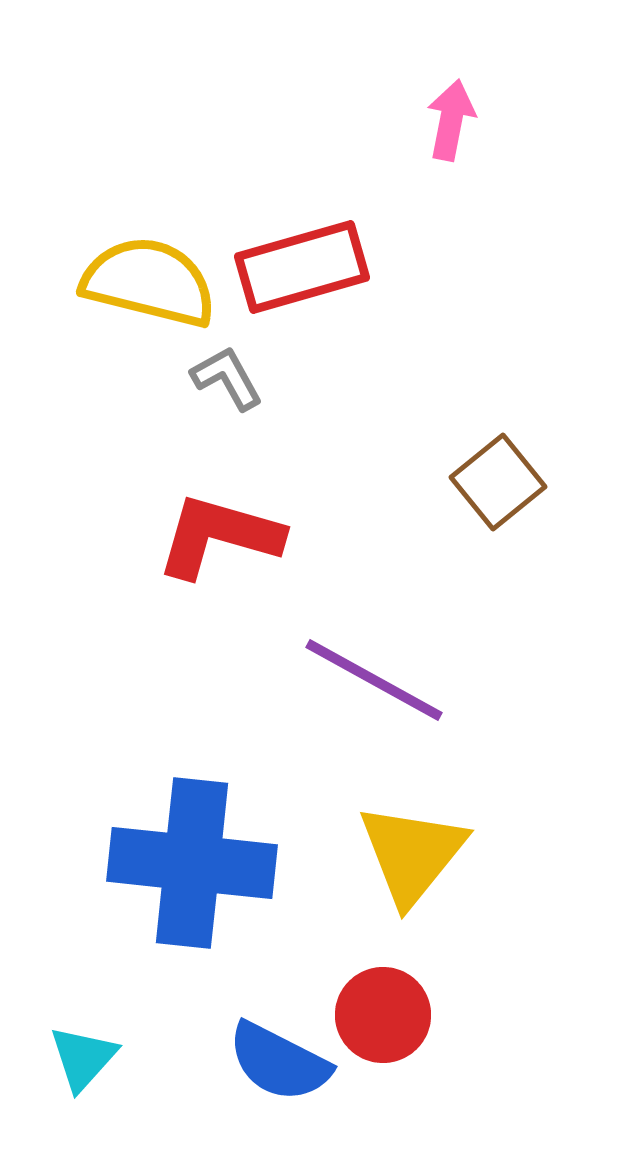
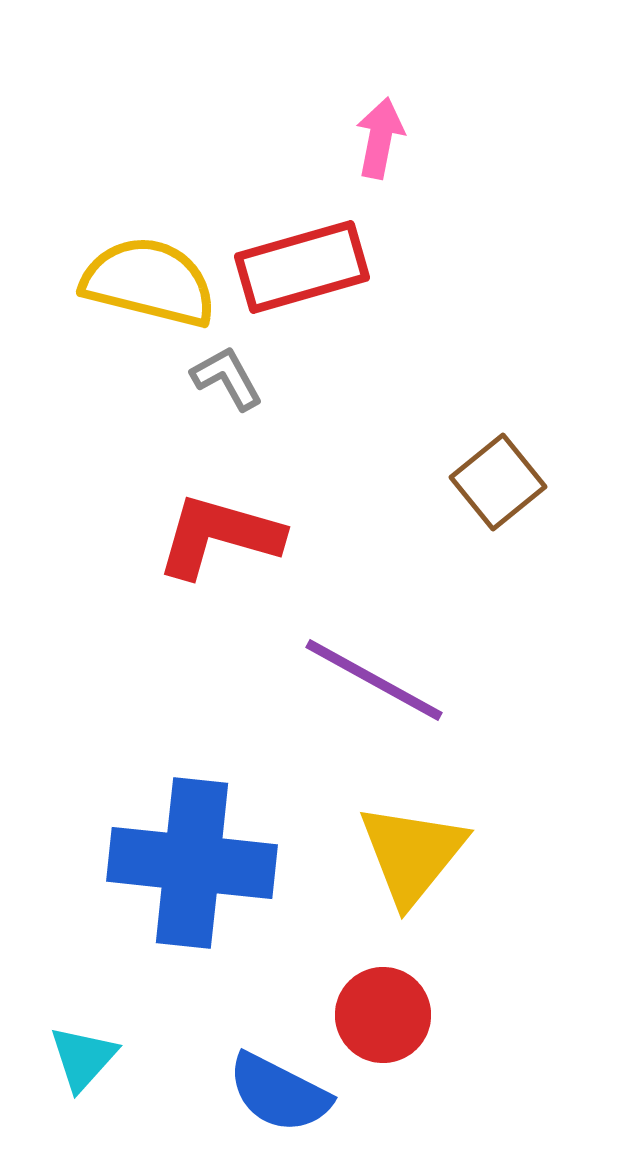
pink arrow: moved 71 px left, 18 px down
blue semicircle: moved 31 px down
